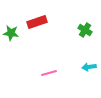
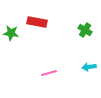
red rectangle: rotated 30 degrees clockwise
